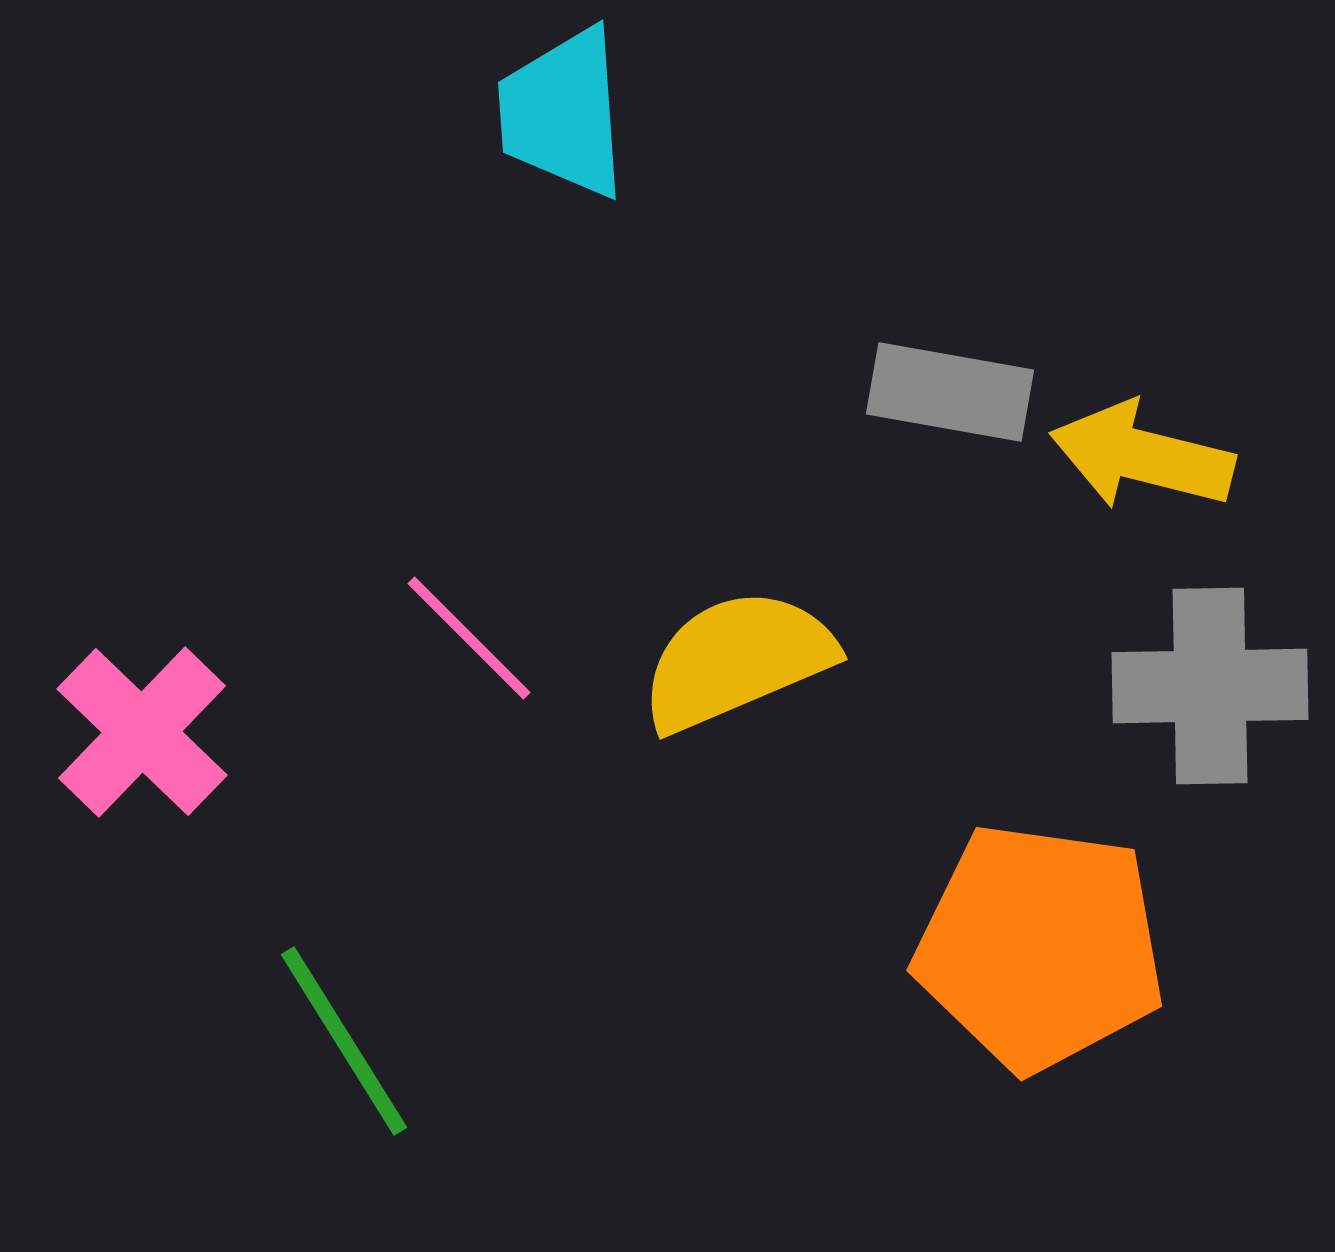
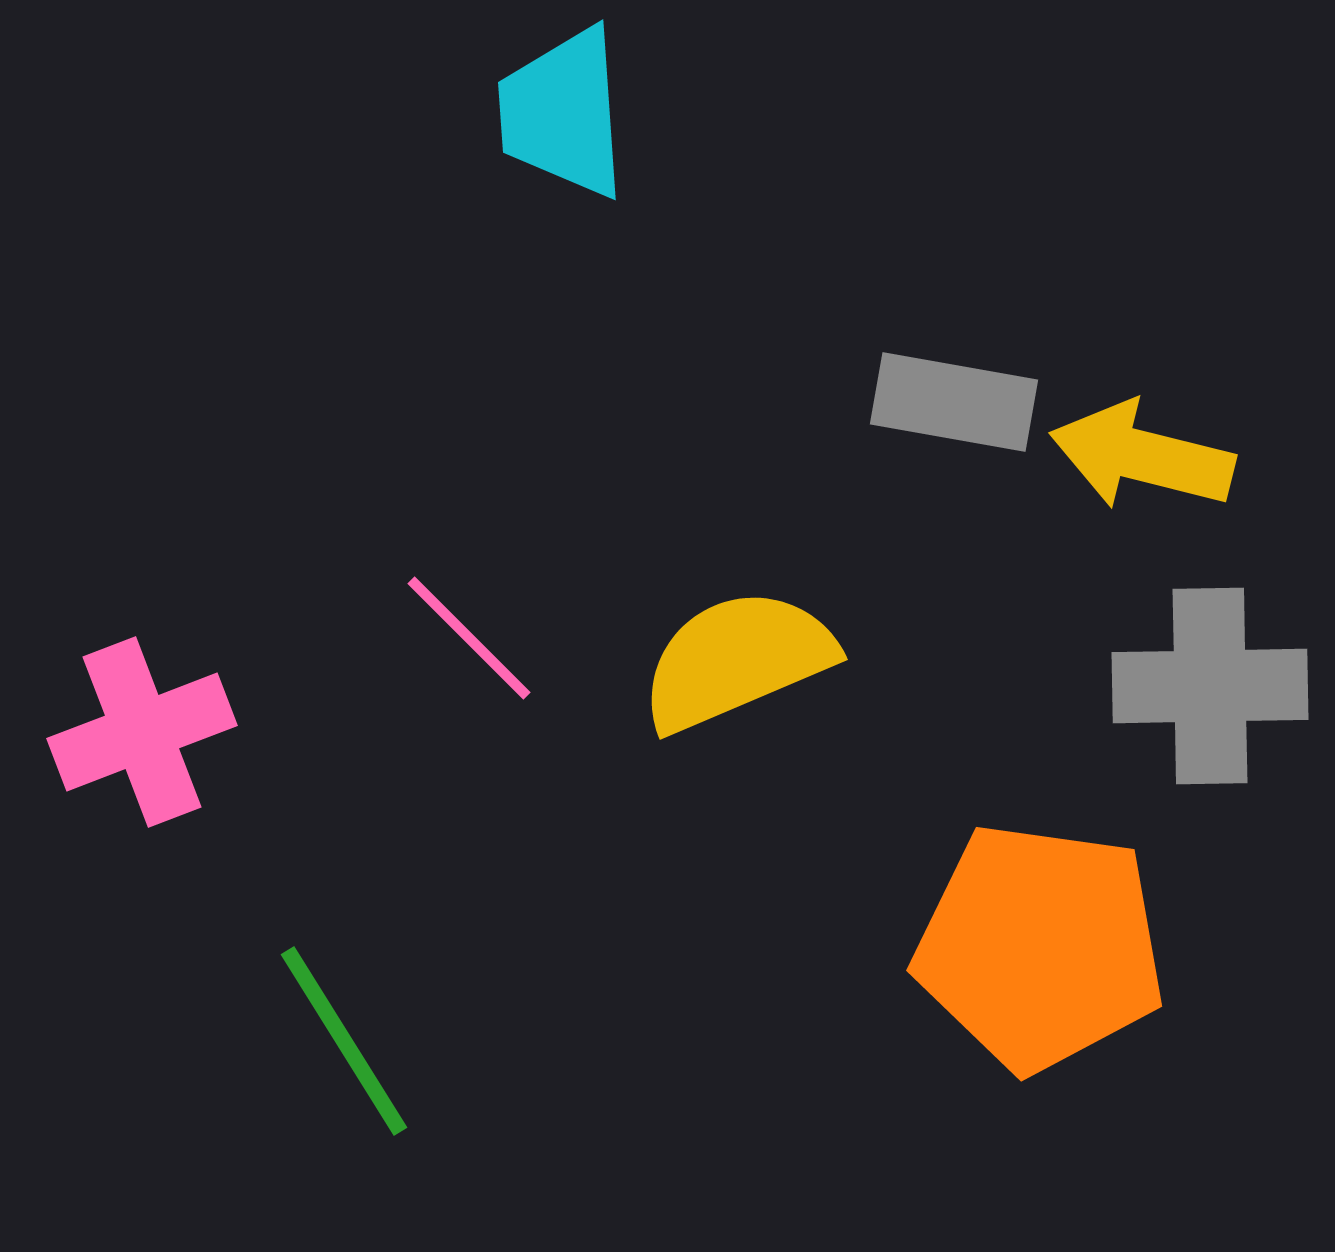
gray rectangle: moved 4 px right, 10 px down
pink cross: rotated 25 degrees clockwise
